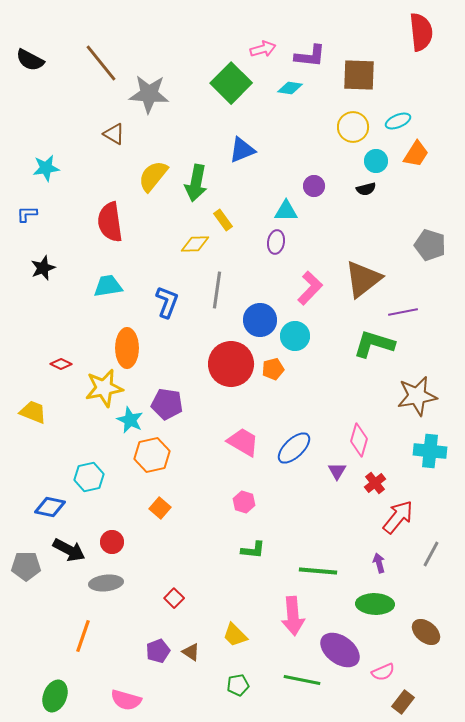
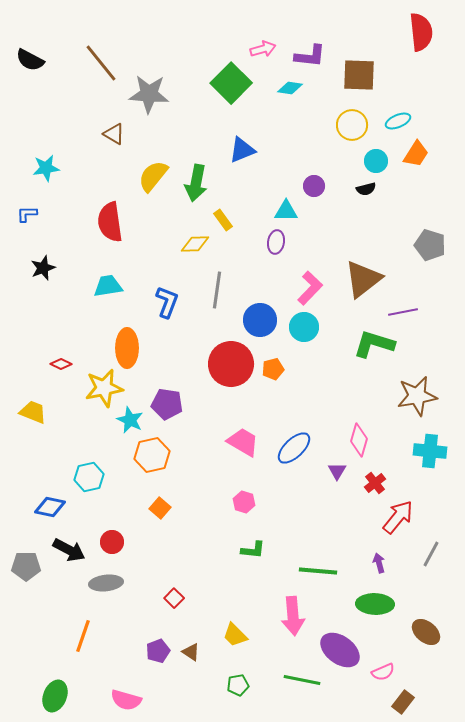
yellow circle at (353, 127): moved 1 px left, 2 px up
cyan circle at (295, 336): moved 9 px right, 9 px up
